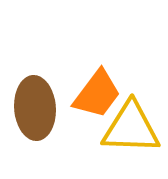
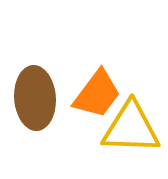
brown ellipse: moved 10 px up
